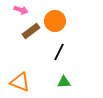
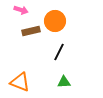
brown rectangle: rotated 24 degrees clockwise
